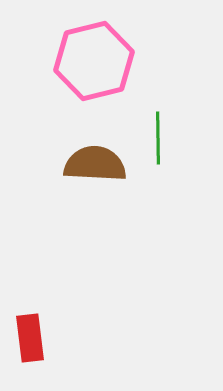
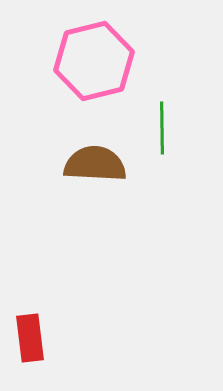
green line: moved 4 px right, 10 px up
